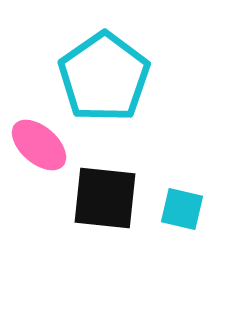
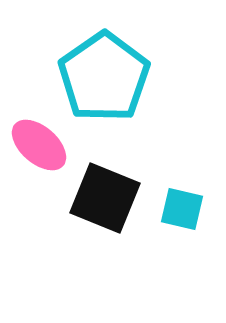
black square: rotated 16 degrees clockwise
